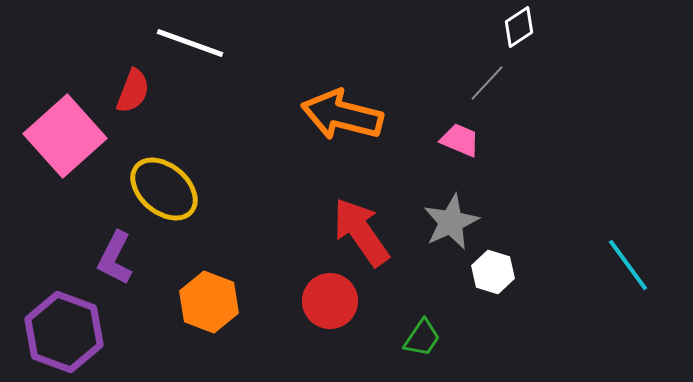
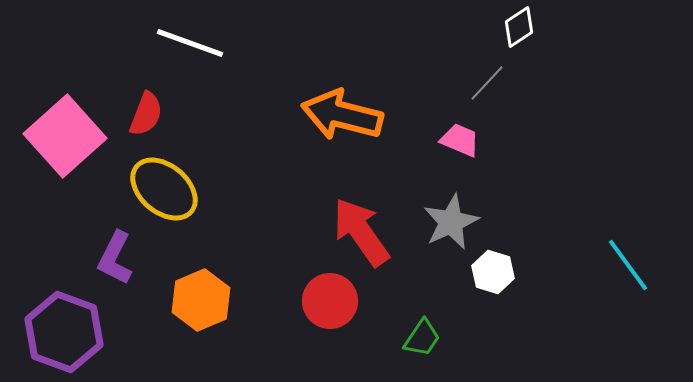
red semicircle: moved 13 px right, 23 px down
orange hexagon: moved 8 px left, 2 px up; rotated 16 degrees clockwise
